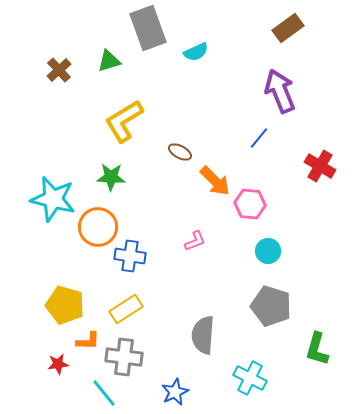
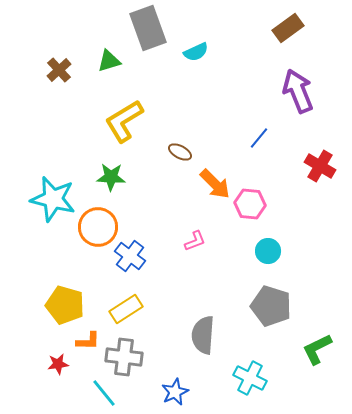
purple arrow: moved 18 px right
orange arrow: moved 3 px down
blue cross: rotated 28 degrees clockwise
green L-shape: rotated 48 degrees clockwise
